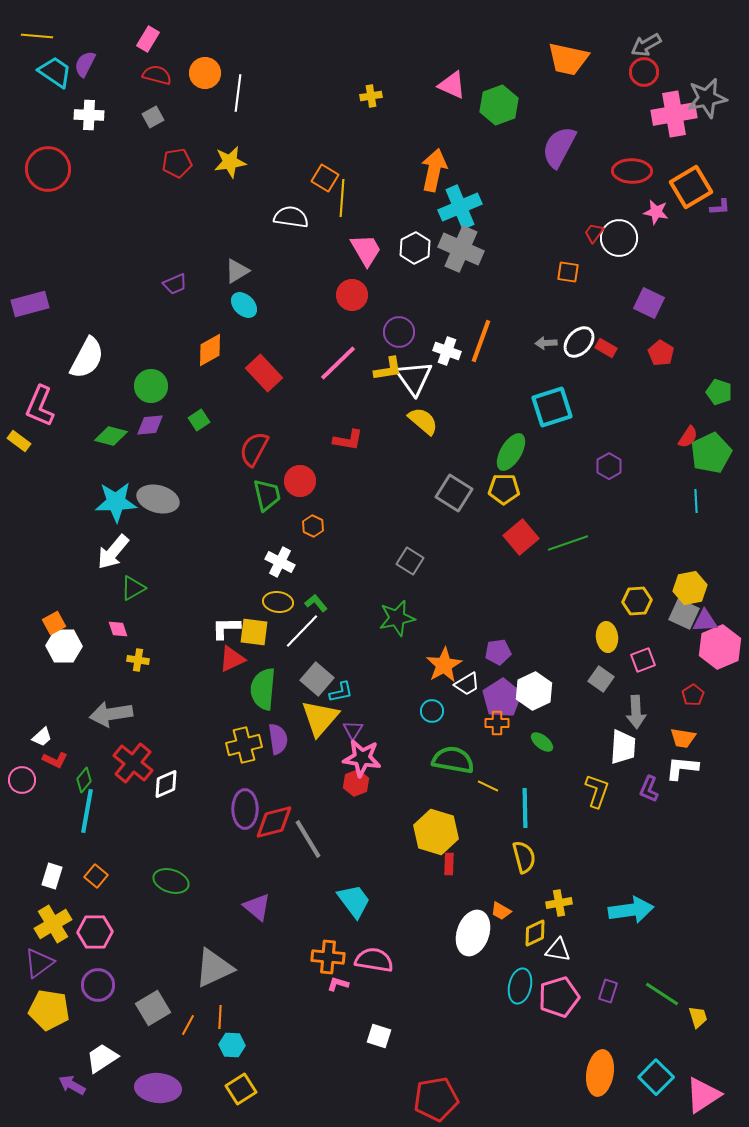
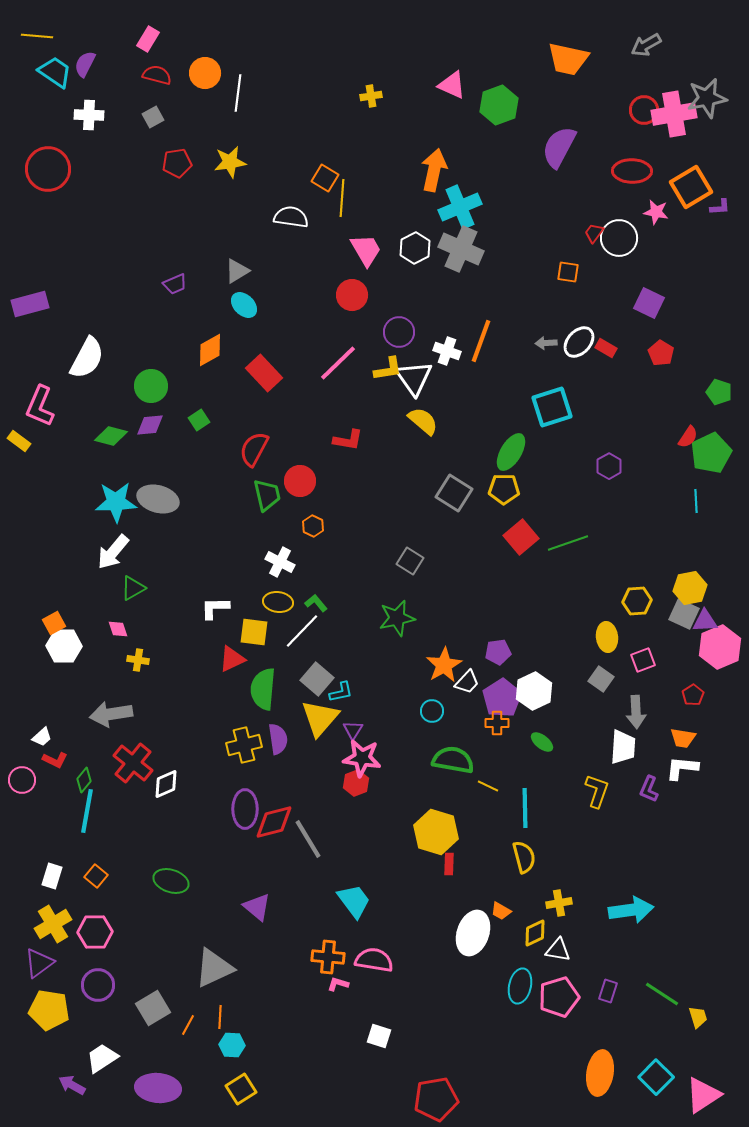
red circle at (644, 72): moved 38 px down
white L-shape at (226, 628): moved 11 px left, 20 px up
white trapezoid at (467, 684): moved 2 px up; rotated 16 degrees counterclockwise
